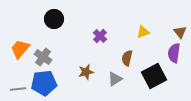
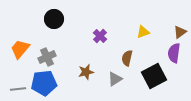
brown triangle: rotated 32 degrees clockwise
gray cross: moved 4 px right; rotated 30 degrees clockwise
